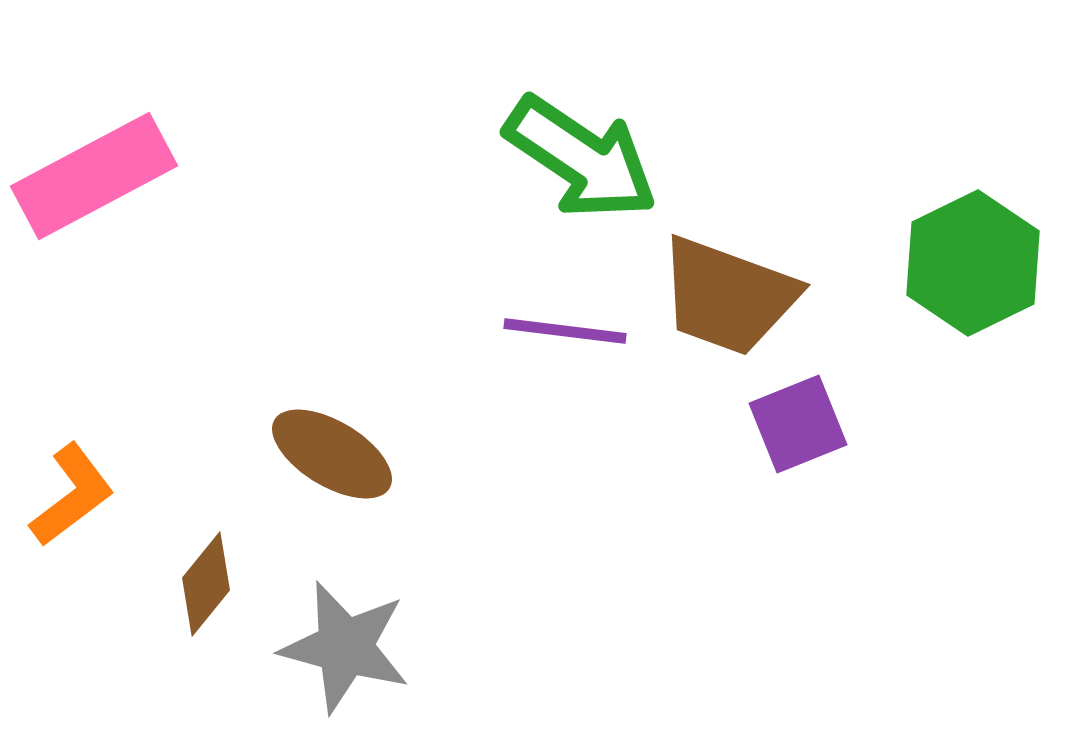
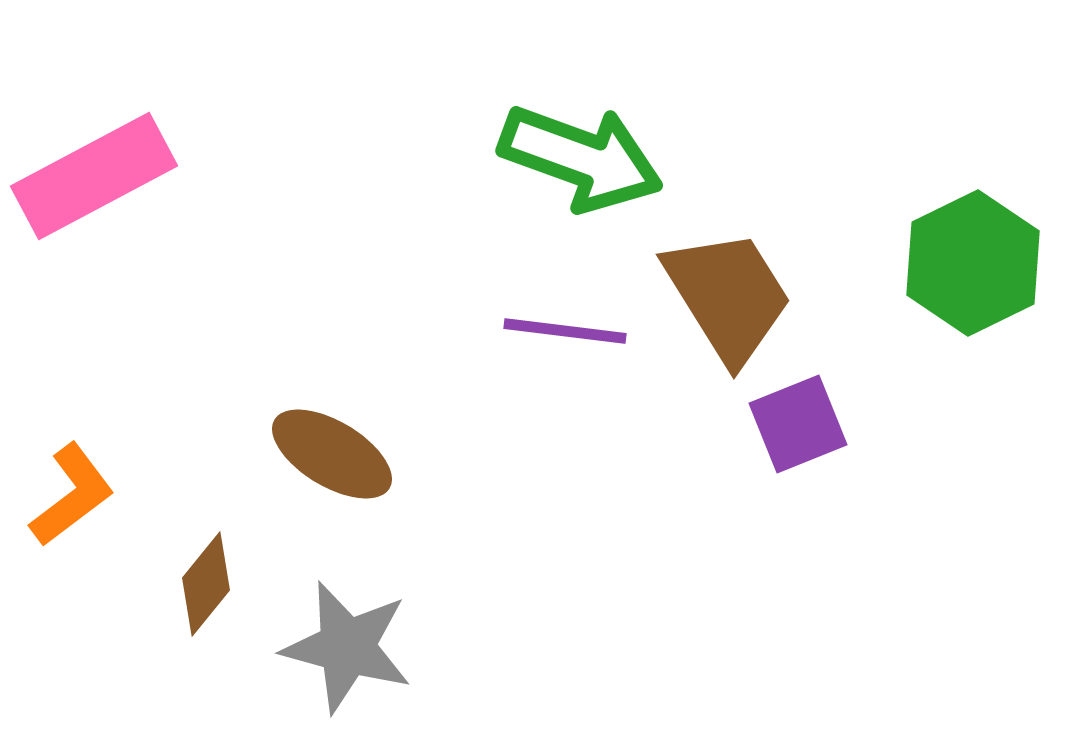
green arrow: rotated 14 degrees counterclockwise
brown trapezoid: rotated 142 degrees counterclockwise
gray star: moved 2 px right
